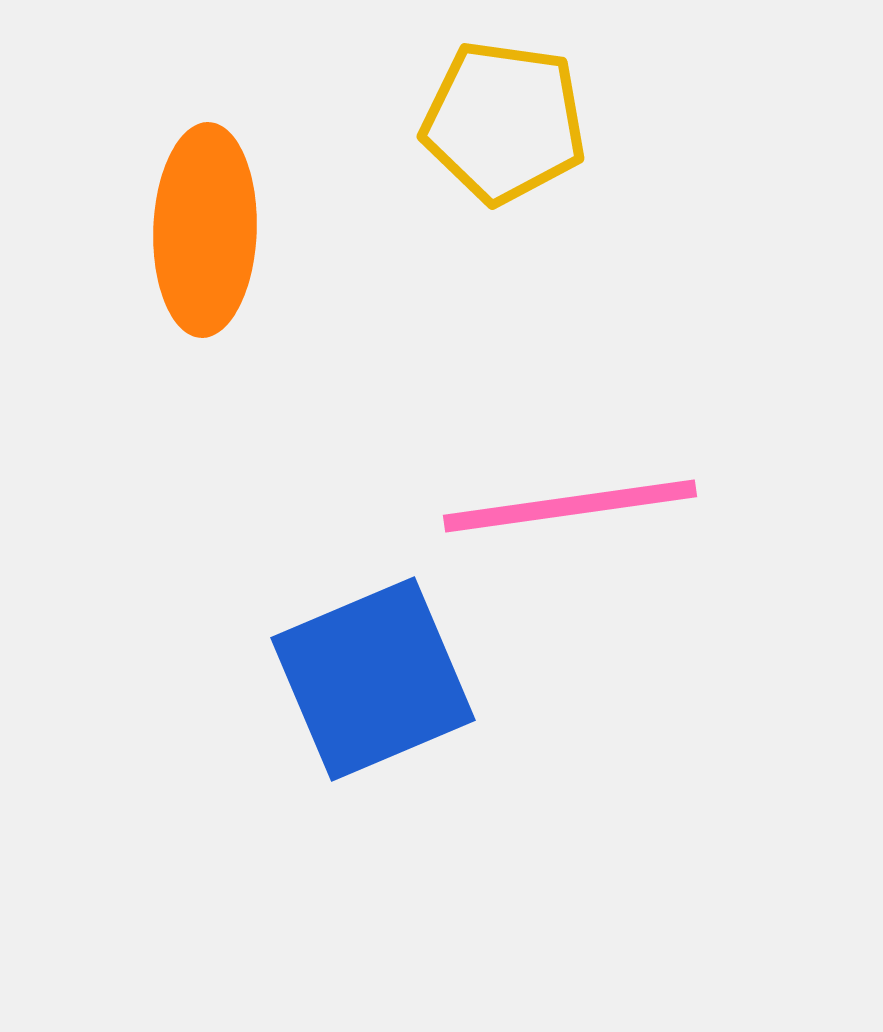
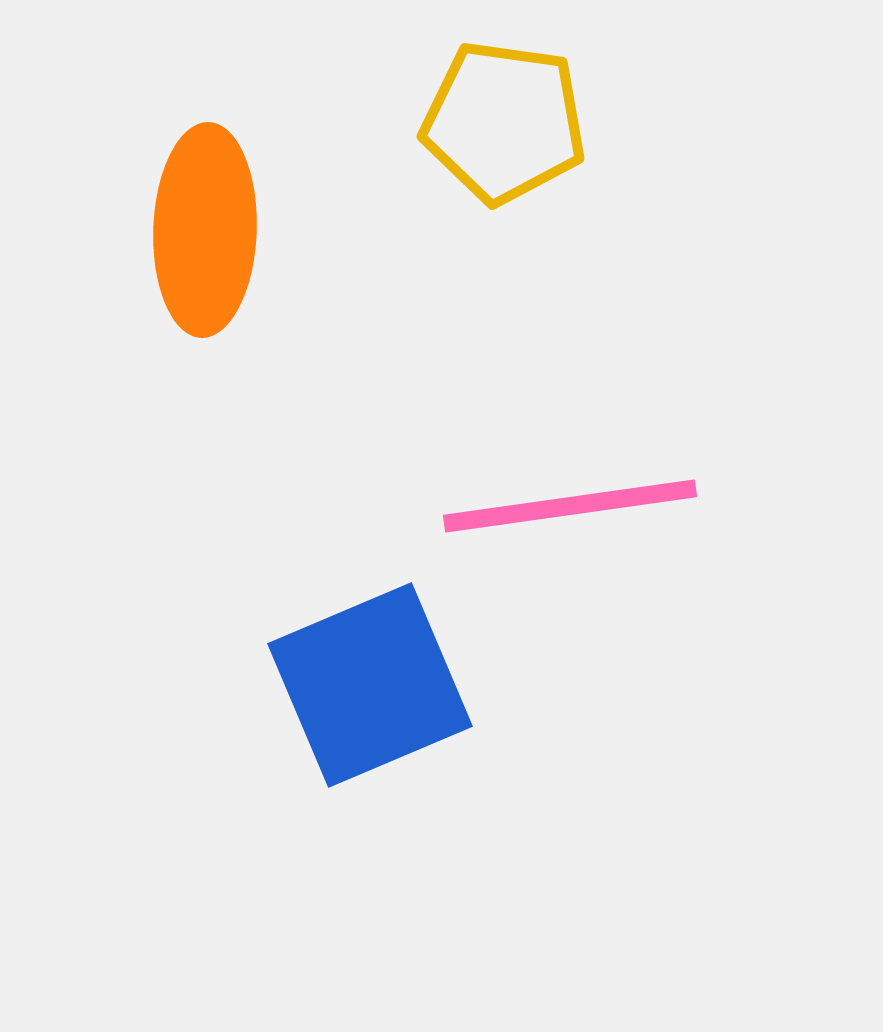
blue square: moved 3 px left, 6 px down
